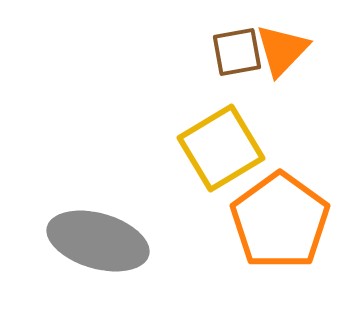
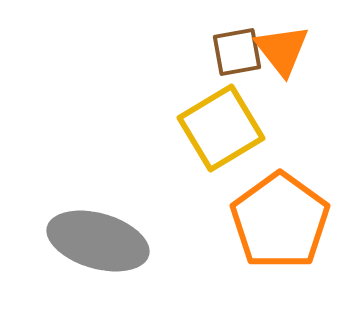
orange triangle: rotated 22 degrees counterclockwise
yellow square: moved 20 px up
